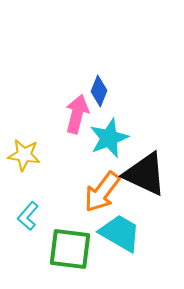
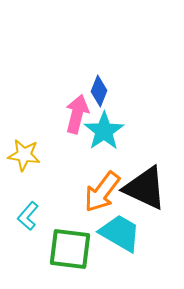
cyan star: moved 5 px left, 7 px up; rotated 12 degrees counterclockwise
black triangle: moved 14 px down
